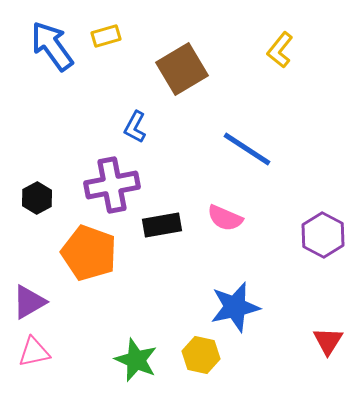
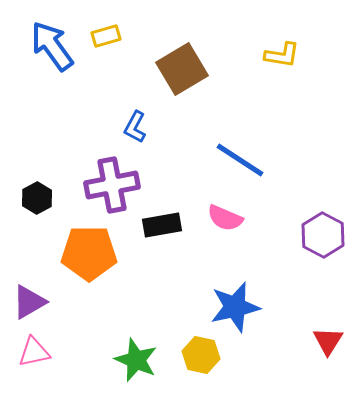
yellow L-shape: moved 2 px right, 5 px down; rotated 120 degrees counterclockwise
blue line: moved 7 px left, 11 px down
orange pentagon: rotated 20 degrees counterclockwise
